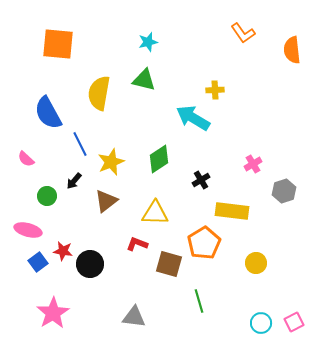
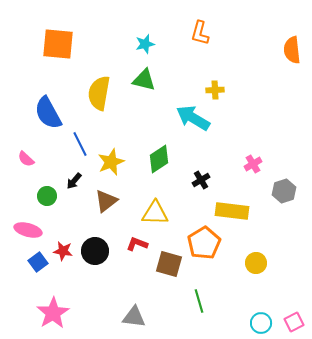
orange L-shape: moved 43 px left; rotated 50 degrees clockwise
cyan star: moved 3 px left, 2 px down
black circle: moved 5 px right, 13 px up
